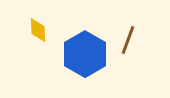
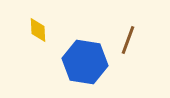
blue hexagon: moved 8 px down; rotated 21 degrees counterclockwise
